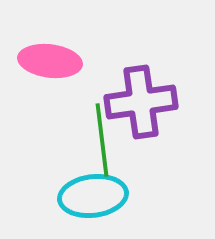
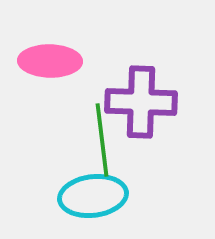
pink ellipse: rotated 6 degrees counterclockwise
purple cross: rotated 10 degrees clockwise
